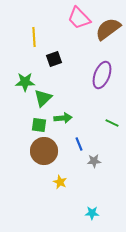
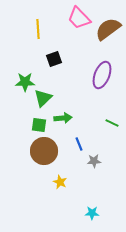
yellow line: moved 4 px right, 8 px up
